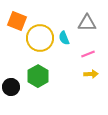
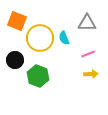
green hexagon: rotated 10 degrees counterclockwise
black circle: moved 4 px right, 27 px up
